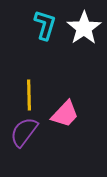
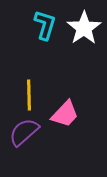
purple semicircle: rotated 12 degrees clockwise
